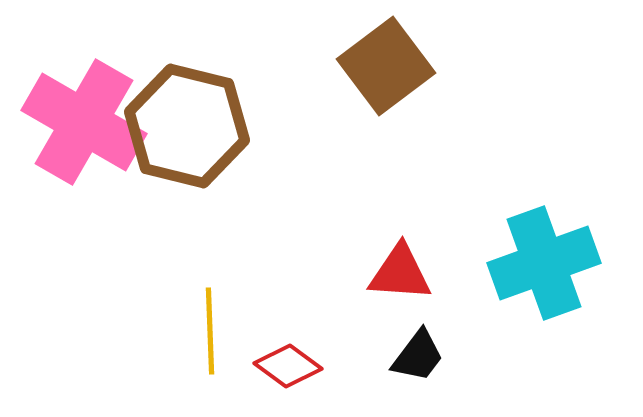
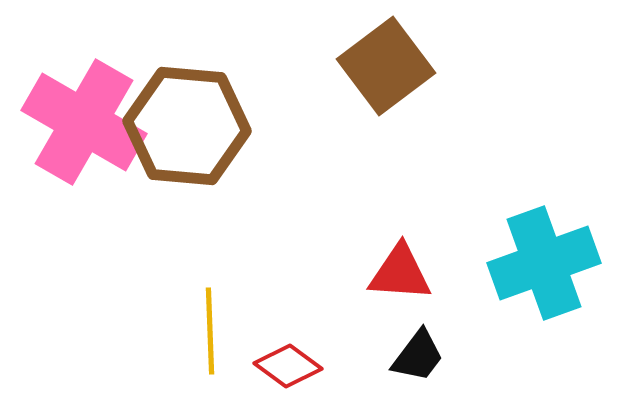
brown hexagon: rotated 9 degrees counterclockwise
